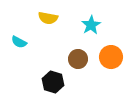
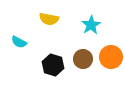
yellow semicircle: moved 1 px right, 1 px down
brown circle: moved 5 px right
black hexagon: moved 17 px up
